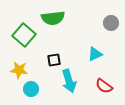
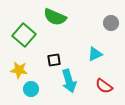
green semicircle: moved 2 px right, 1 px up; rotated 30 degrees clockwise
